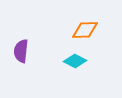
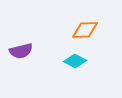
purple semicircle: rotated 110 degrees counterclockwise
